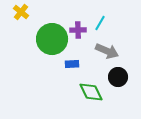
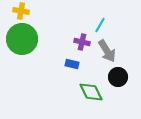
yellow cross: moved 1 px up; rotated 28 degrees counterclockwise
cyan line: moved 2 px down
purple cross: moved 4 px right, 12 px down; rotated 14 degrees clockwise
green circle: moved 30 px left
gray arrow: rotated 35 degrees clockwise
blue rectangle: rotated 16 degrees clockwise
